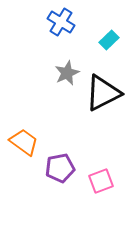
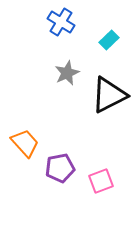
black triangle: moved 6 px right, 2 px down
orange trapezoid: moved 1 px right, 1 px down; rotated 12 degrees clockwise
